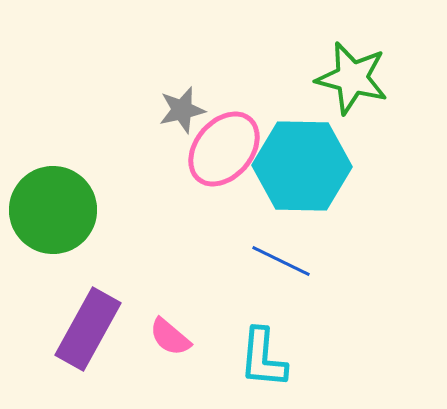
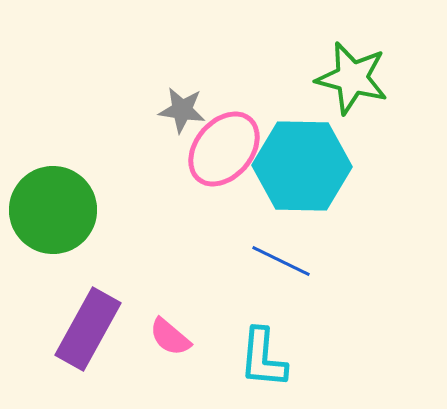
gray star: rotated 21 degrees clockwise
